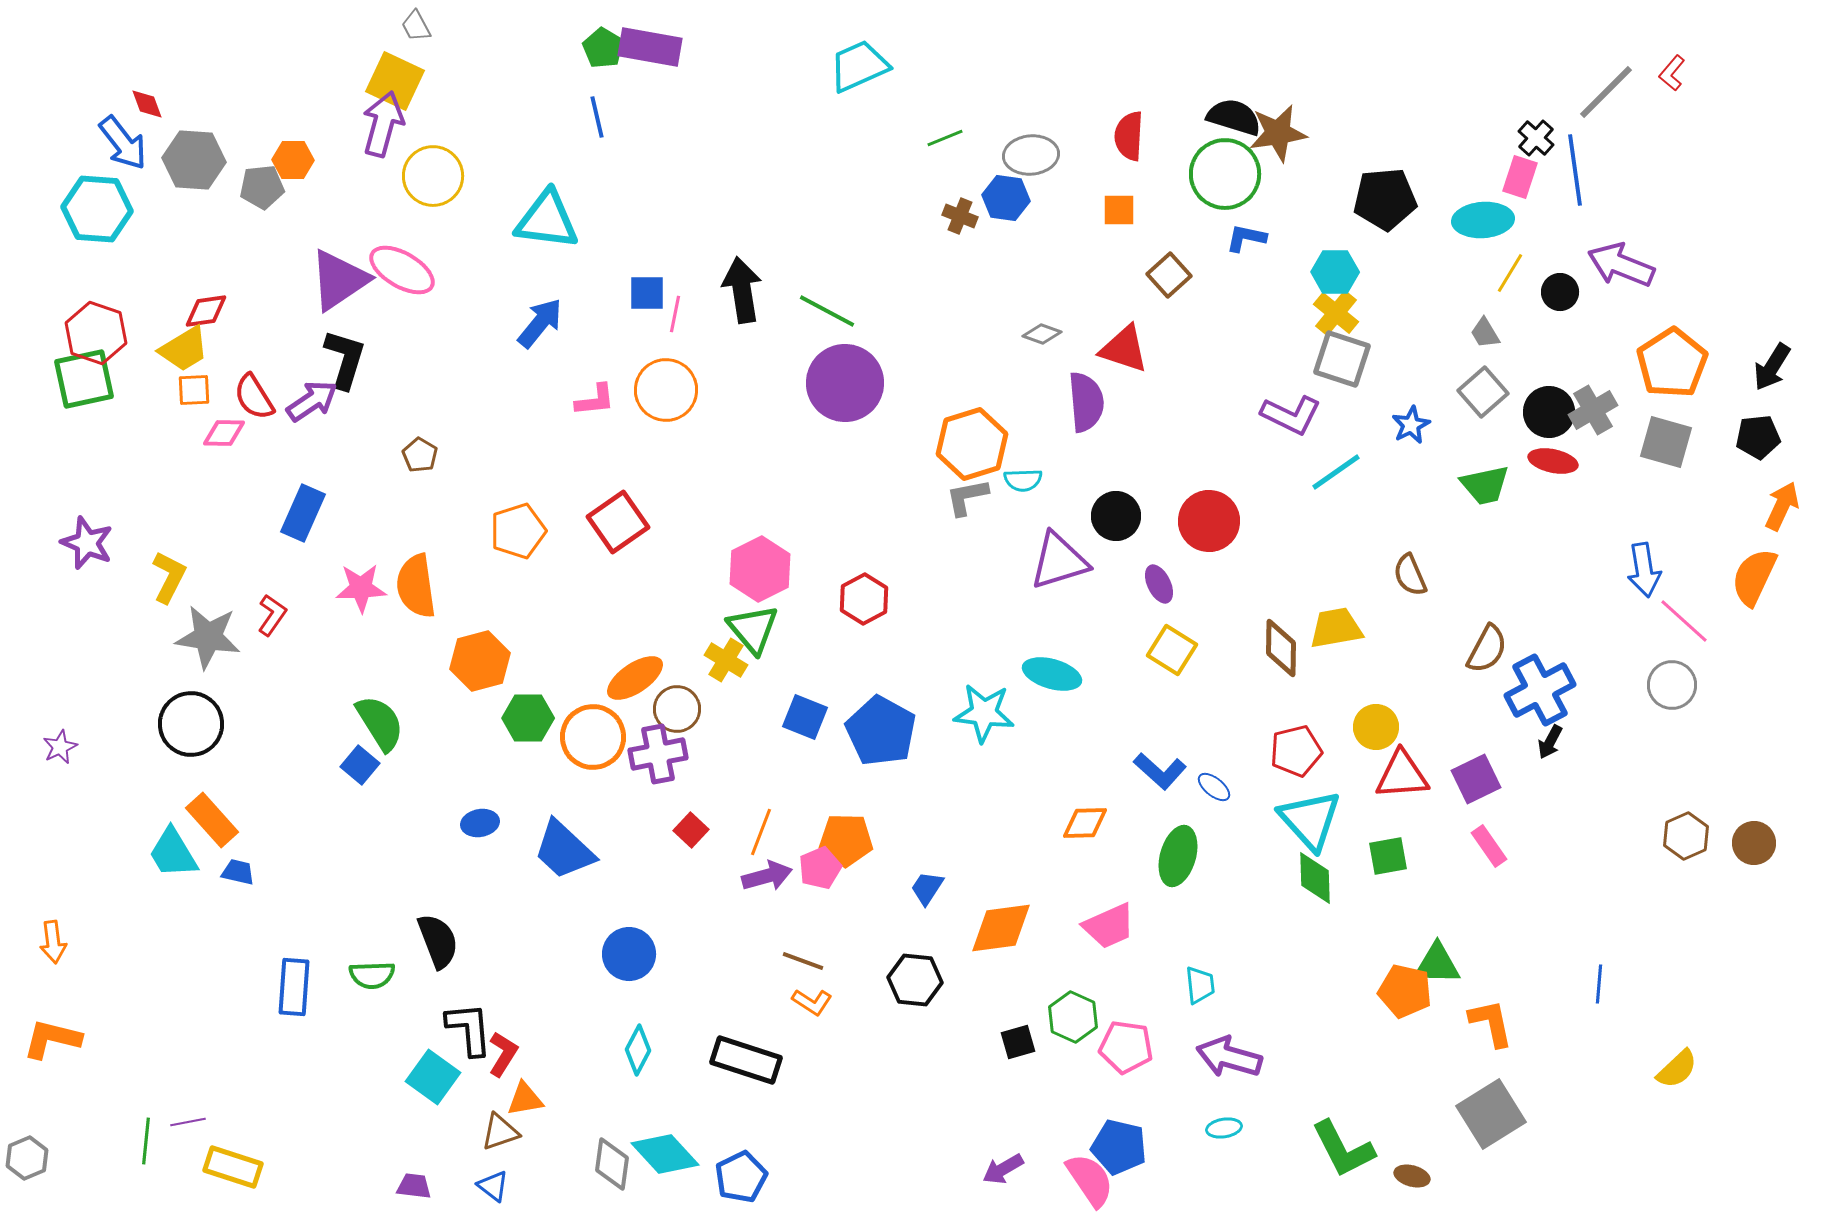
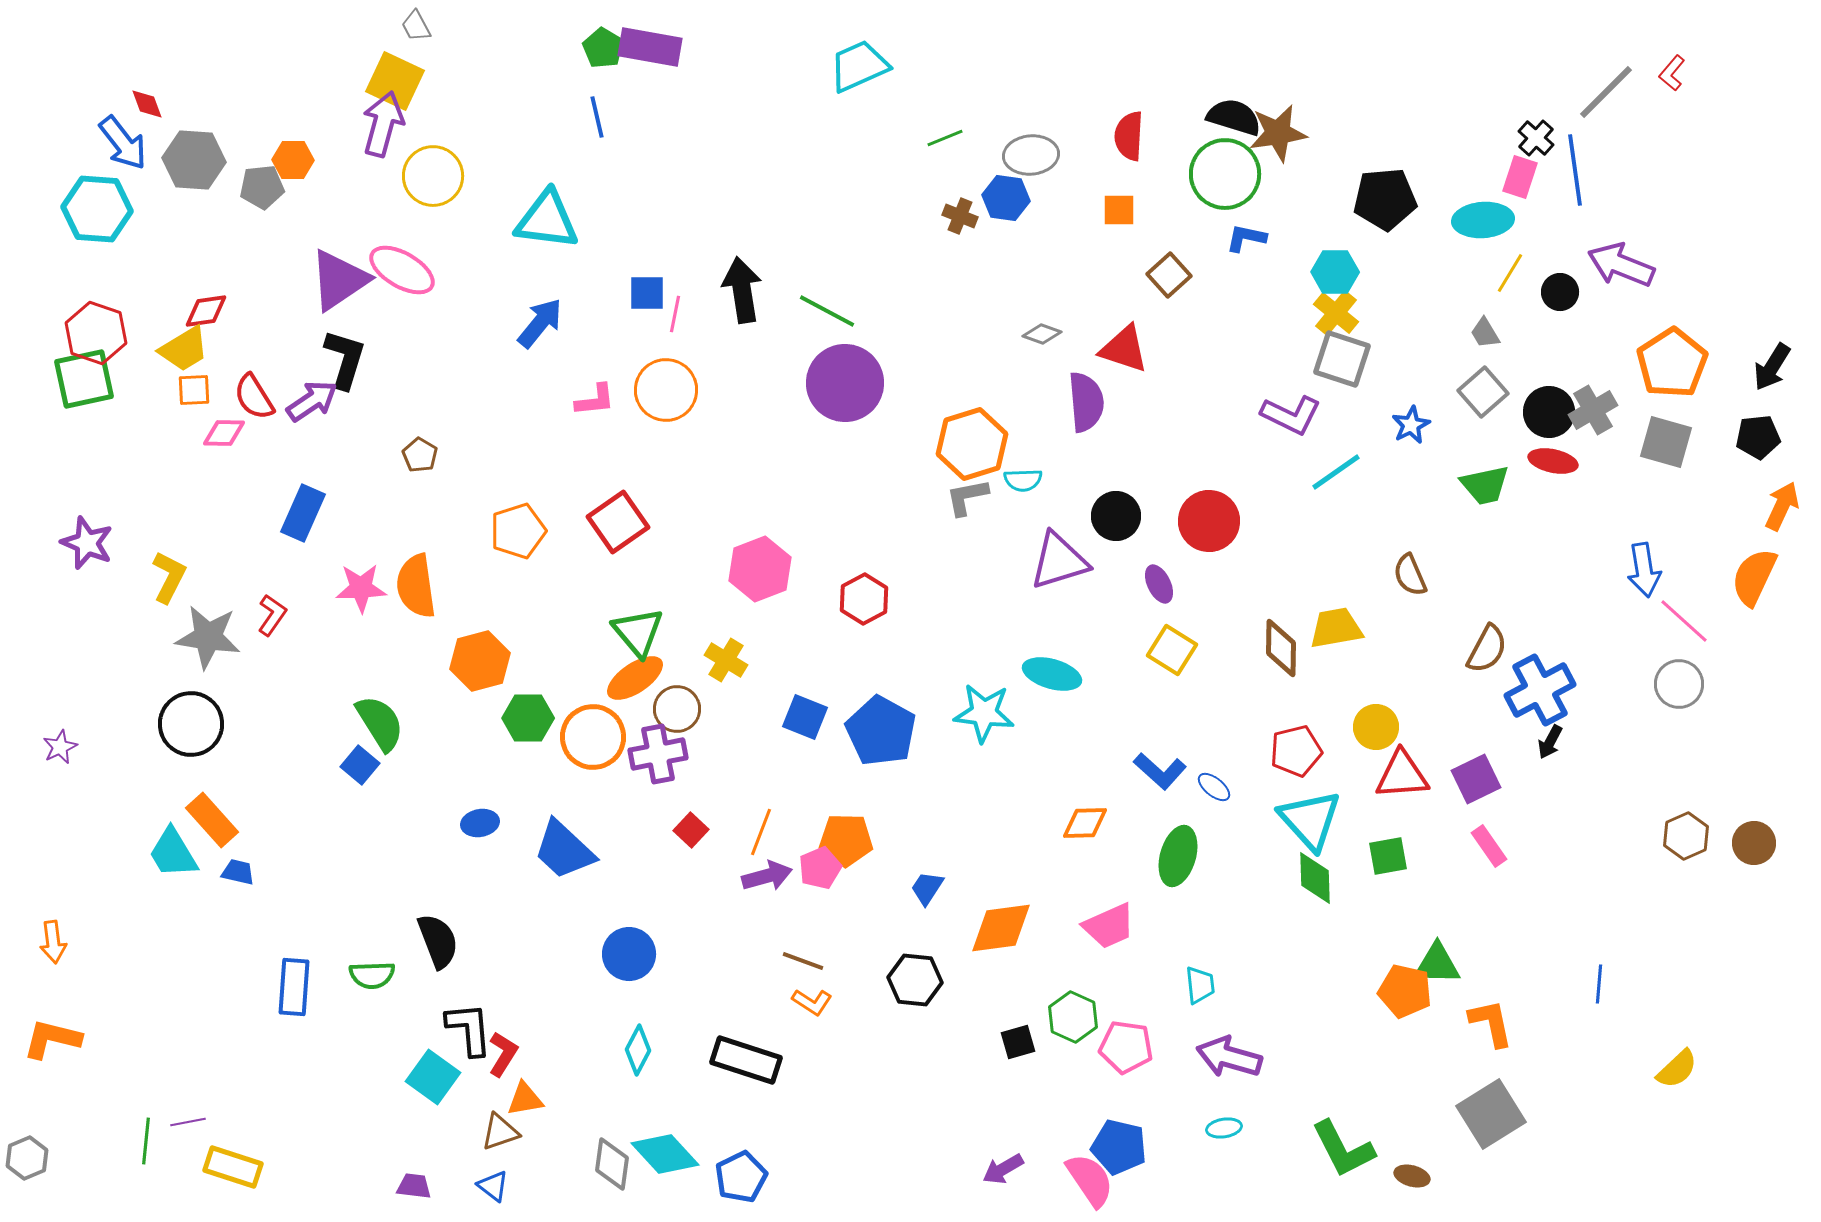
pink hexagon at (760, 569): rotated 6 degrees clockwise
green triangle at (753, 629): moved 115 px left, 3 px down
gray circle at (1672, 685): moved 7 px right, 1 px up
